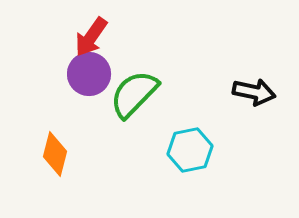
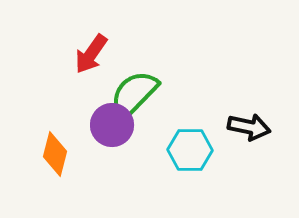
red arrow: moved 17 px down
purple circle: moved 23 px right, 51 px down
black arrow: moved 5 px left, 35 px down
cyan hexagon: rotated 12 degrees clockwise
